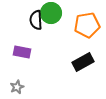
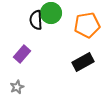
purple rectangle: moved 2 px down; rotated 60 degrees counterclockwise
